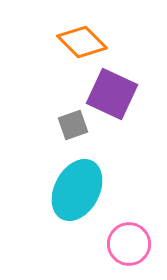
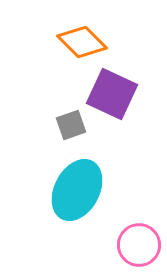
gray square: moved 2 px left
pink circle: moved 10 px right, 1 px down
